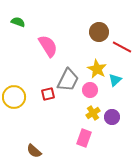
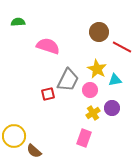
green semicircle: rotated 24 degrees counterclockwise
pink semicircle: rotated 40 degrees counterclockwise
cyan triangle: rotated 32 degrees clockwise
yellow circle: moved 39 px down
purple circle: moved 9 px up
